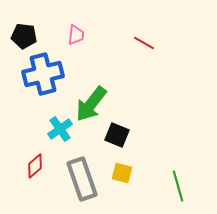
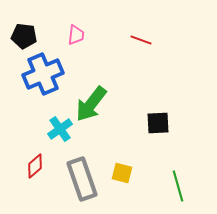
red line: moved 3 px left, 3 px up; rotated 10 degrees counterclockwise
blue cross: rotated 9 degrees counterclockwise
black square: moved 41 px right, 12 px up; rotated 25 degrees counterclockwise
